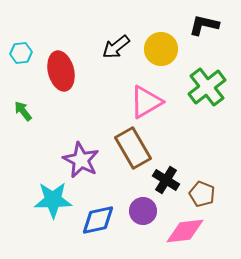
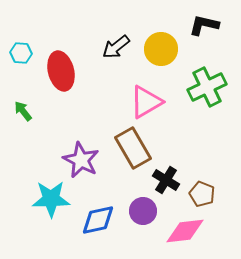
cyan hexagon: rotated 10 degrees clockwise
green cross: rotated 12 degrees clockwise
cyan star: moved 2 px left, 1 px up
